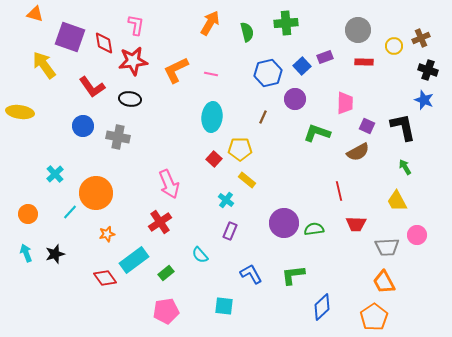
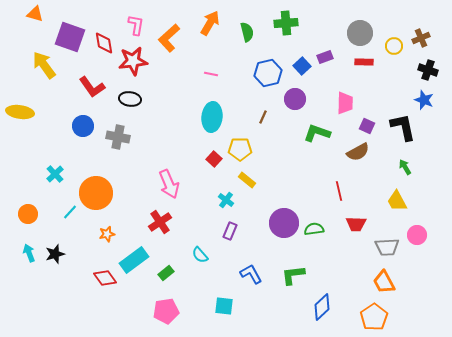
gray circle at (358, 30): moved 2 px right, 3 px down
orange L-shape at (176, 70): moved 7 px left, 32 px up; rotated 16 degrees counterclockwise
cyan arrow at (26, 253): moved 3 px right
